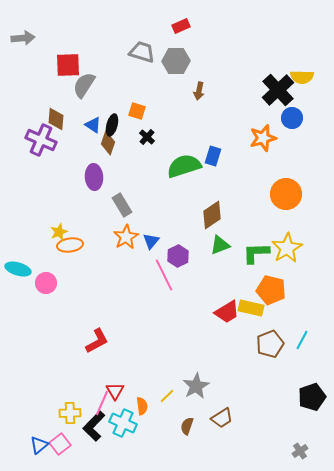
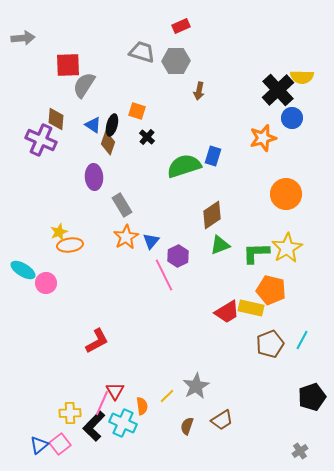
cyan ellipse at (18, 269): moved 5 px right, 1 px down; rotated 15 degrees clockwise
brown trapezoid at (222, 418): moved 2 px down
